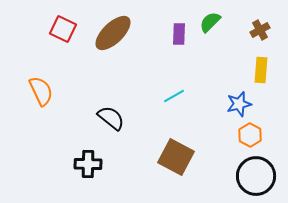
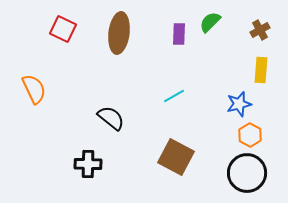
brown ellipse: moved 6 px right; rotated 39 degrees counterclockwise
orange semicircle: moved 7 px left, 2 px up
black circle: moved 9 px left, 3 px up
